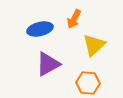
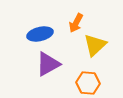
orange arrow: moved 2 px right, 4 px down
blue ellipse: moved 5 px down
yellow triangle: moved 1 px right
